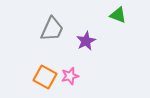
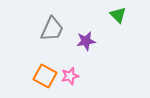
green triangle: rotated 24 degrees clockwise
purple star: rotated 18 degrees clockwise
orange square: moved 1 px up
